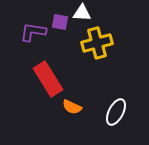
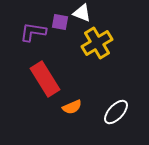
white triangle: rotated 18 degrees clockwise
yellow cross: rotated 16 degrees counterclockwise
red rectangle: moved 3 px left
orange semicircle: rotated 48 degrees counterclockwise
white ellipse: rotated 16 degrees clockwise
